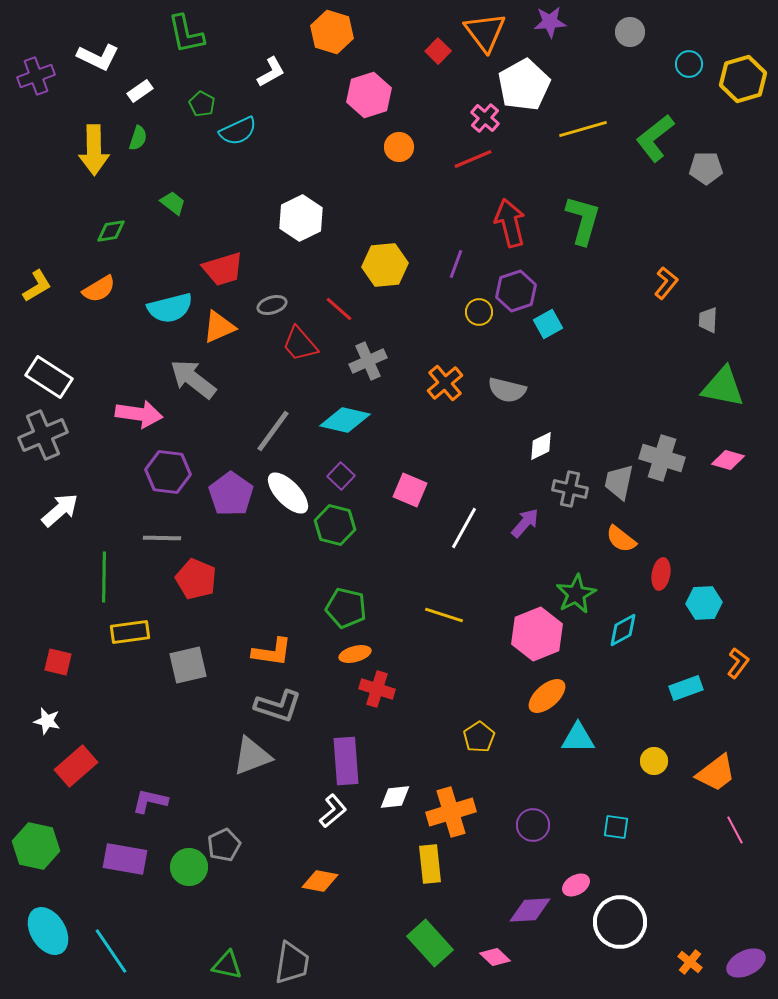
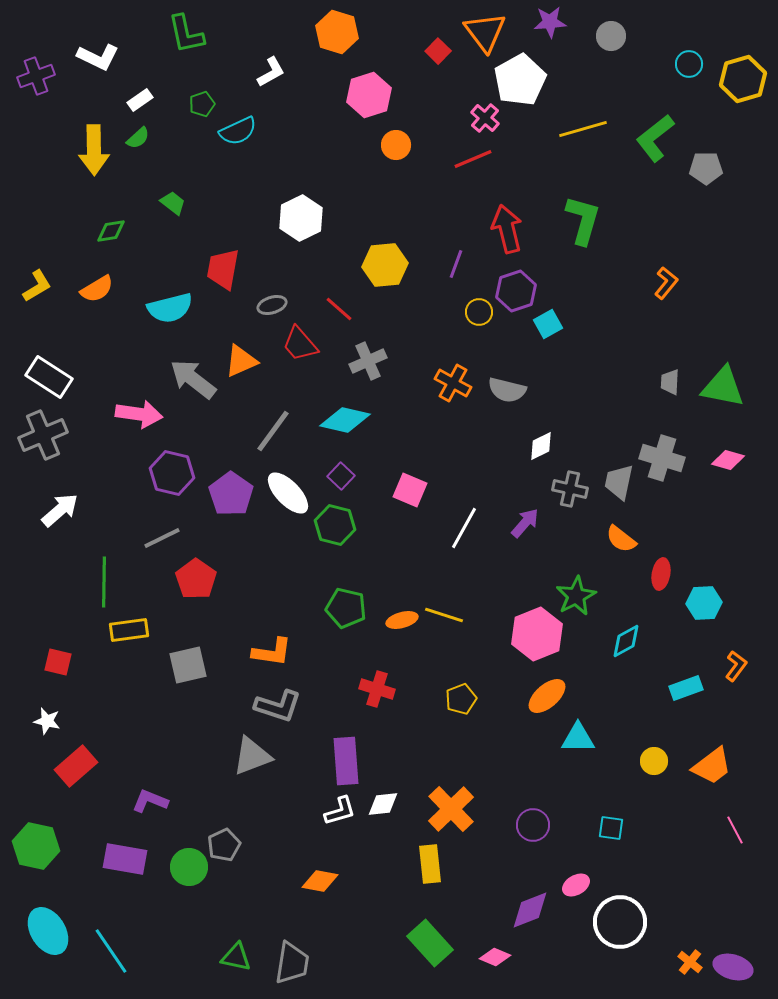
orange hexagon at (332, 32): moved 5 px right
gray circle at (630, 32): moved 19 px left, 4 px down
white pentagon at (524, 85): moved 4 px left, 5 px up
white rectangle at (140, 91): moved 9 px down
green pentagon at (202, 104): rotated 25 degrees clockwise
green semicircle at (138, 138): rotated 30 degrees clockwise
orange circle at (399, 147): moved 3 px left, 2 px up
red arrow at (510, 223): moved 3 px left, 6 px down
red trapezoid at (223, 269): rotated 117 degrees clockwise
orange semicircle at (99, 289): moved 2 px left
gray trapezoid at (708, 320): moved 38 px left, 62 px down
orange triangle at (219, 327): moved 22 px right, 34 px down
orange cross at (445, 383): moved 8 px right; rotated 21 degrees counterclockwise
purple hexagon at (168, 472): moved 4 px right, 1 px down; rotated 6 degrees clockwise
gray line at (162, 538): rotated 27 degrees counterclockwise
green line at (104, 577): moved 5 px down
red pentagon at (196, 579): rotated 12 degrees clockwise
green star at (576, 594): moved 2 px down
cyan diamond at (623, 630): moved 3 px right, 11 px down
yellow rectangle at (130, 632): moved 1 px left, 2 px up
orange ellipse at (355, 654): moved 47 px right, 34 px up
orange L-shape at (738, 663): moved 2 px left, 3 px down
yellow pentagon at (479, 737): moved 18 px left, 38 px up; rotated 12 degrees clockwise
orange trapezoid at (716, 773): moved 4 px left, 7 px up
white diamond at (395, 797): moved 12 px left, 7 px down
purple L-shape at (150, 801): rotated 9 degrees clockwise
white L-shape at (333, 811): moved 7 px right; rotated 24 degrees clockwise
orange cross at (451, 812): moved 3 px up; rotated 27 degrees counterclockwise
cyan square at (616, 827): moved 5 px left, 1 px down
purple diamond at (530, 910): rotated 18 degrees counterclockwise
pink diamond at (495, 957): rotated 20 degrees counterclockwise
purple ellipse at (746, 963): moved 13 px left, 4 px down; rotated 42 degrees clockwise
green triangle at (227, 965): moved 9 px right, 8 px up
